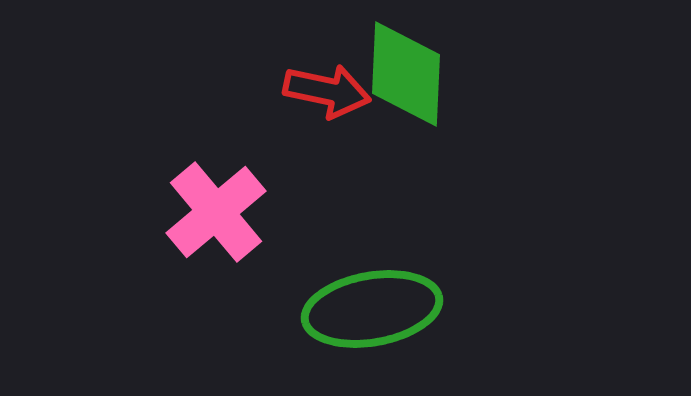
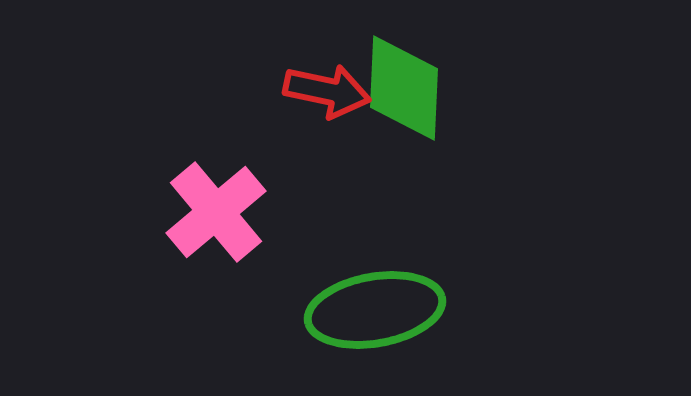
green diamond: moved 2 px left, 14 px down
green ellipse: moved 3 px right, 1 px down
